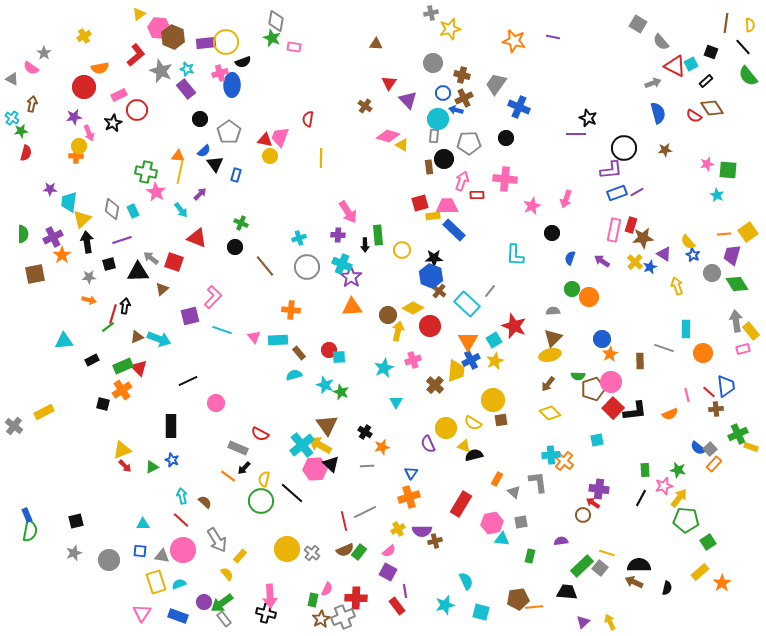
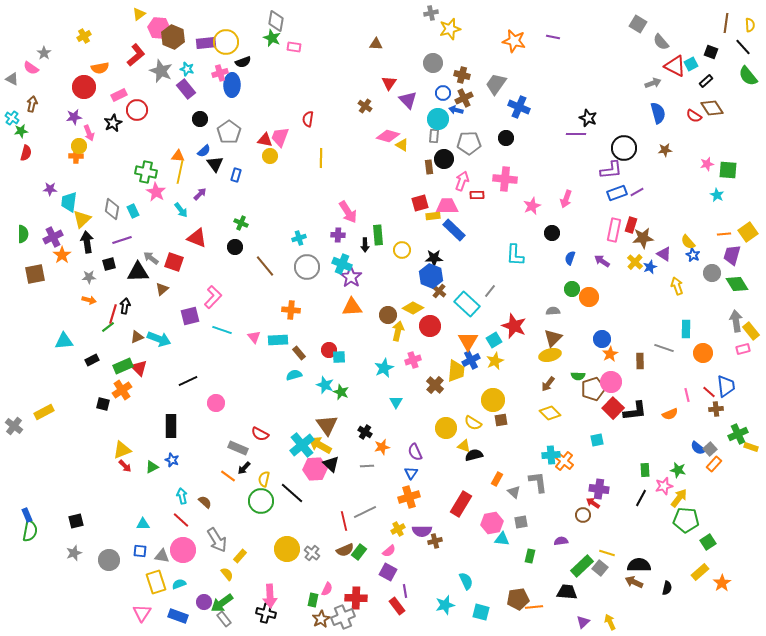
purple semicircle at (428, 444): moved 13 px left, 8 px down
